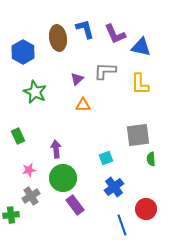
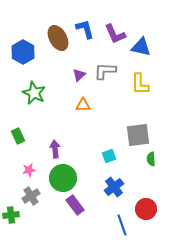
brown ellipse: rotated 20 degrees counterclockwise
purple triangle: moved 2 px right, 4 px up
green star: moved 1 px left, 1 px down
purple arrow: moved 1 px left
cyan square: moved 3 px right, 2 px up
